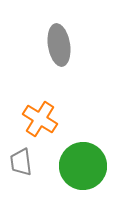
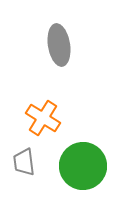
orange cross: moved 3 px right, 1 px up
gray trapezoid: moved 3 px right
